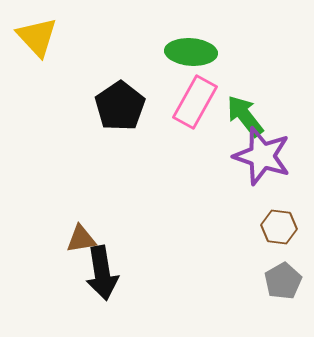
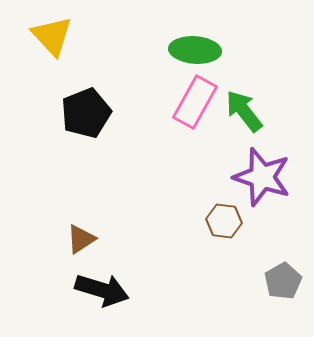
yellow triangle: moved 15 px right, 1 px up
green ellipse: moved 4 px right, 2 px up
black pentagon: moved 34 px left, 7 px down; rotated 12 degrees clockwise
green arrow: moved 1 px left, 5 px up
purple star: moved 21 px down
brown hexagon: moved 55 px left, 6 px up
brown triangle: rotated 24 degrees counterclockwise
black arrow: moved 17 px down; rotated 64 degrees counterclockwise
